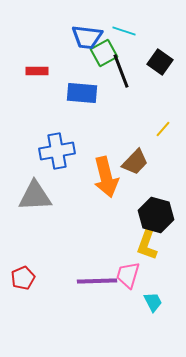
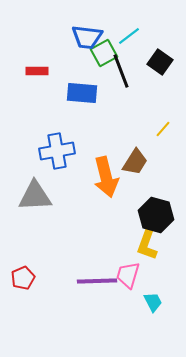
cyan line: moved 5 px right, 5 px down; rotated 55 degrees counterclockwise
brown trapezoid: rotated 12 degrees counterclockwise
